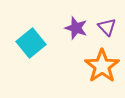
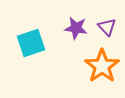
purple star: rotated 10 degrees counterclockwise
cyan square: rotated 20 degrees clockwise
